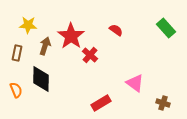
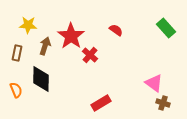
pink triangle: moved 19 px right
